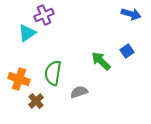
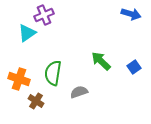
blue square: moved 7 px right, 16 px down
brown cross: rotated 14 degrees counterclockwise
